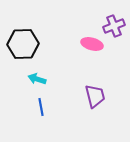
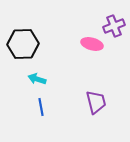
purple trapezoid: moved 1 px right, 6 px down
